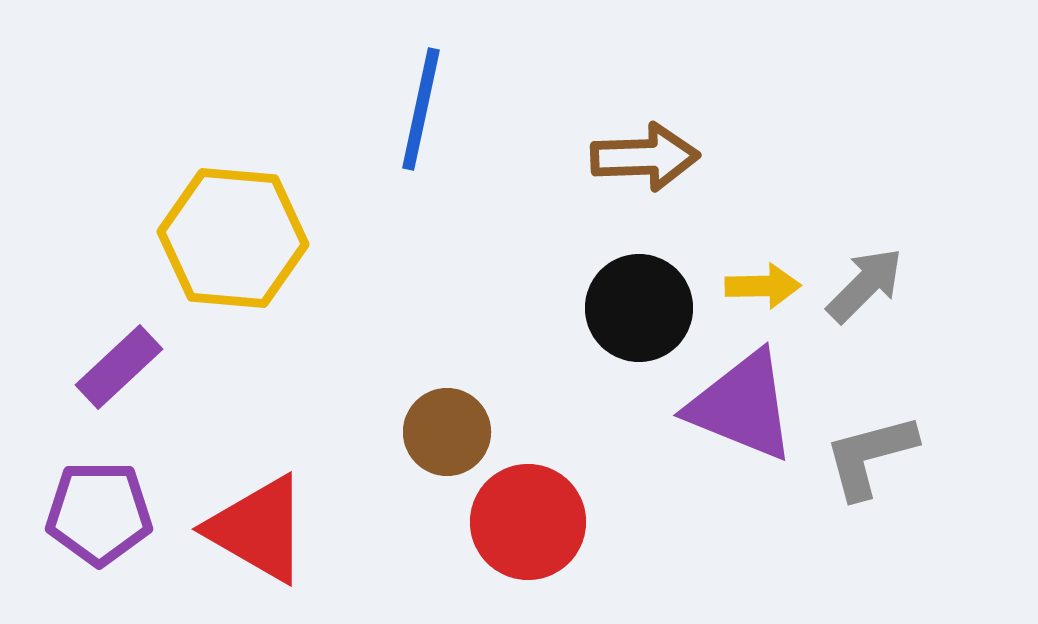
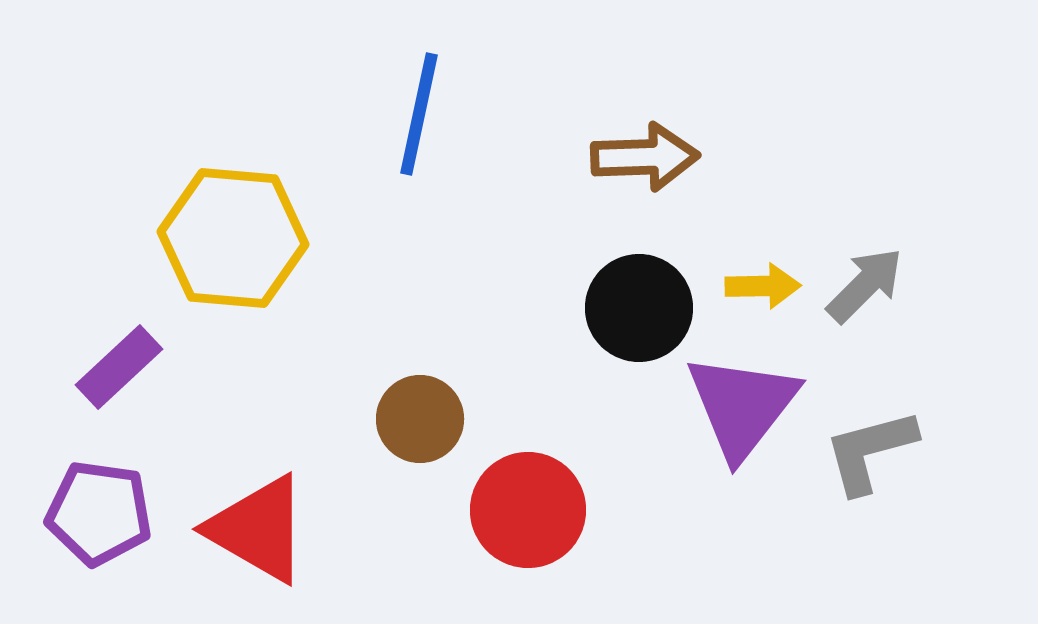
blue line: moved 2 px left, 5 px down
purple triangle: rotated 46 degrees clockwise
brown circle: moved 27 px left, 13 px up
gray L-shape: moved 5 px up
purple pentagon: rotated 8 degrees clockwise
red circle: moved 12 px up
